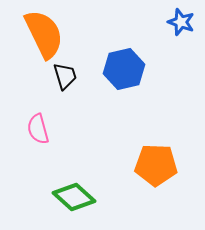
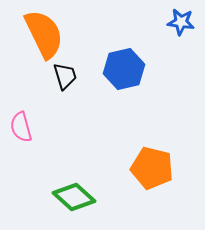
blue star: rotated 12 degrees counterclockwise
pink semicircle: moved 17 px left, 2 px up
orange pentagon: moved 4 px left, 3 px down; rotated 12 degrees clockwise
